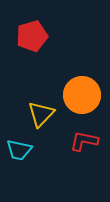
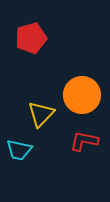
red pentagon: moved 1 px left, 2 px down
